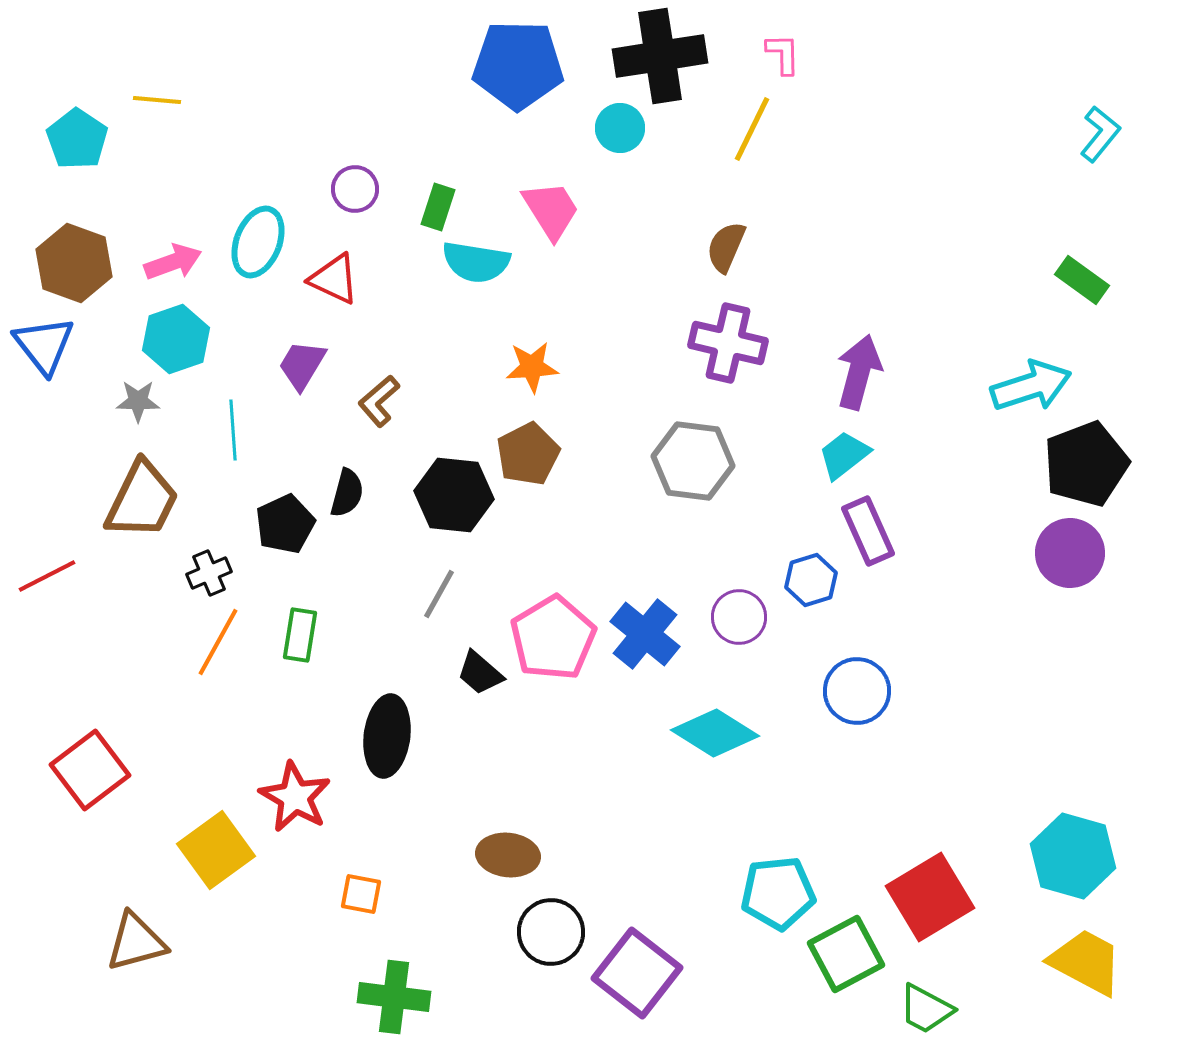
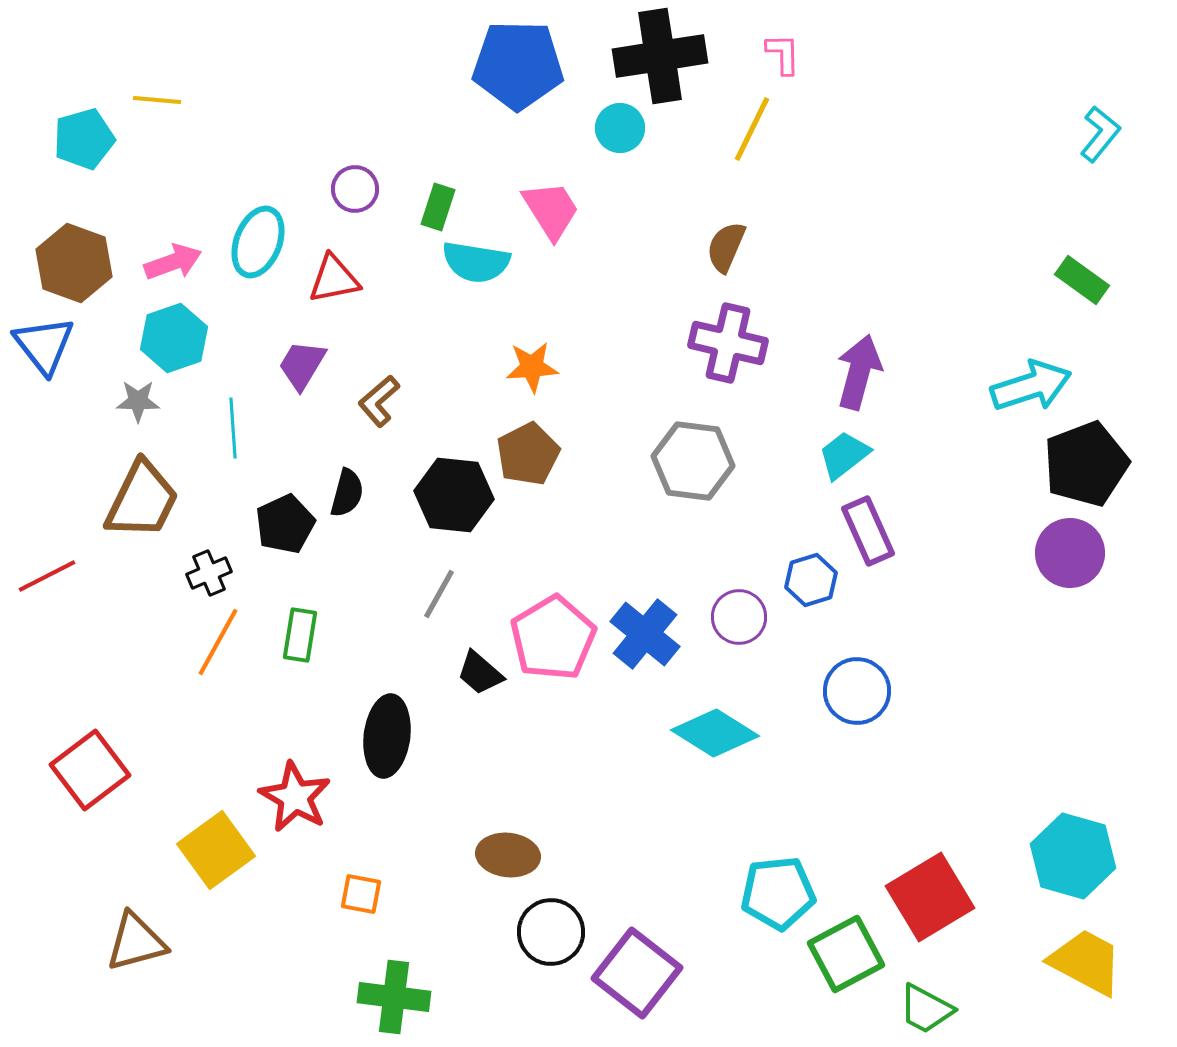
cyan pentagon at (77, 139): moved 7 px right; rotated 22 degrees clockwise
red triangle at (334, 279): rotated 36 degrees counterclockwise
cyan hexagon at (176, 339): moved 2 px left, 1 px up
cyan line at (233, 430): moved 2 px up
